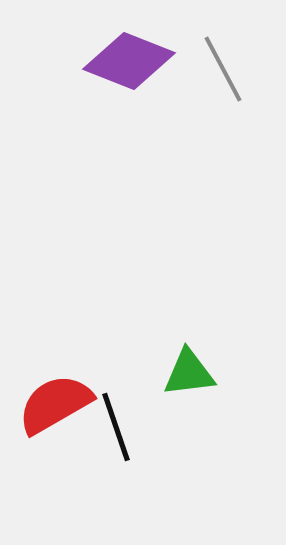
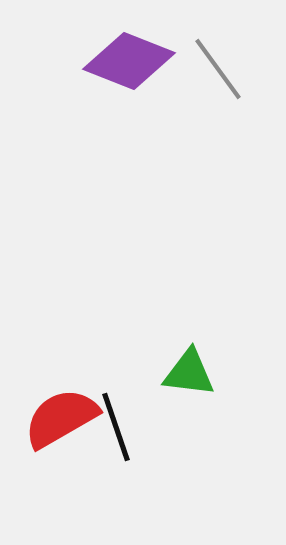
gray line: moved 5 px left; rotated 8 degrees counterclockwise
green triangle: rotated 14 degrees clockwise
red semicircle: moved 6 px right, 14 px down
